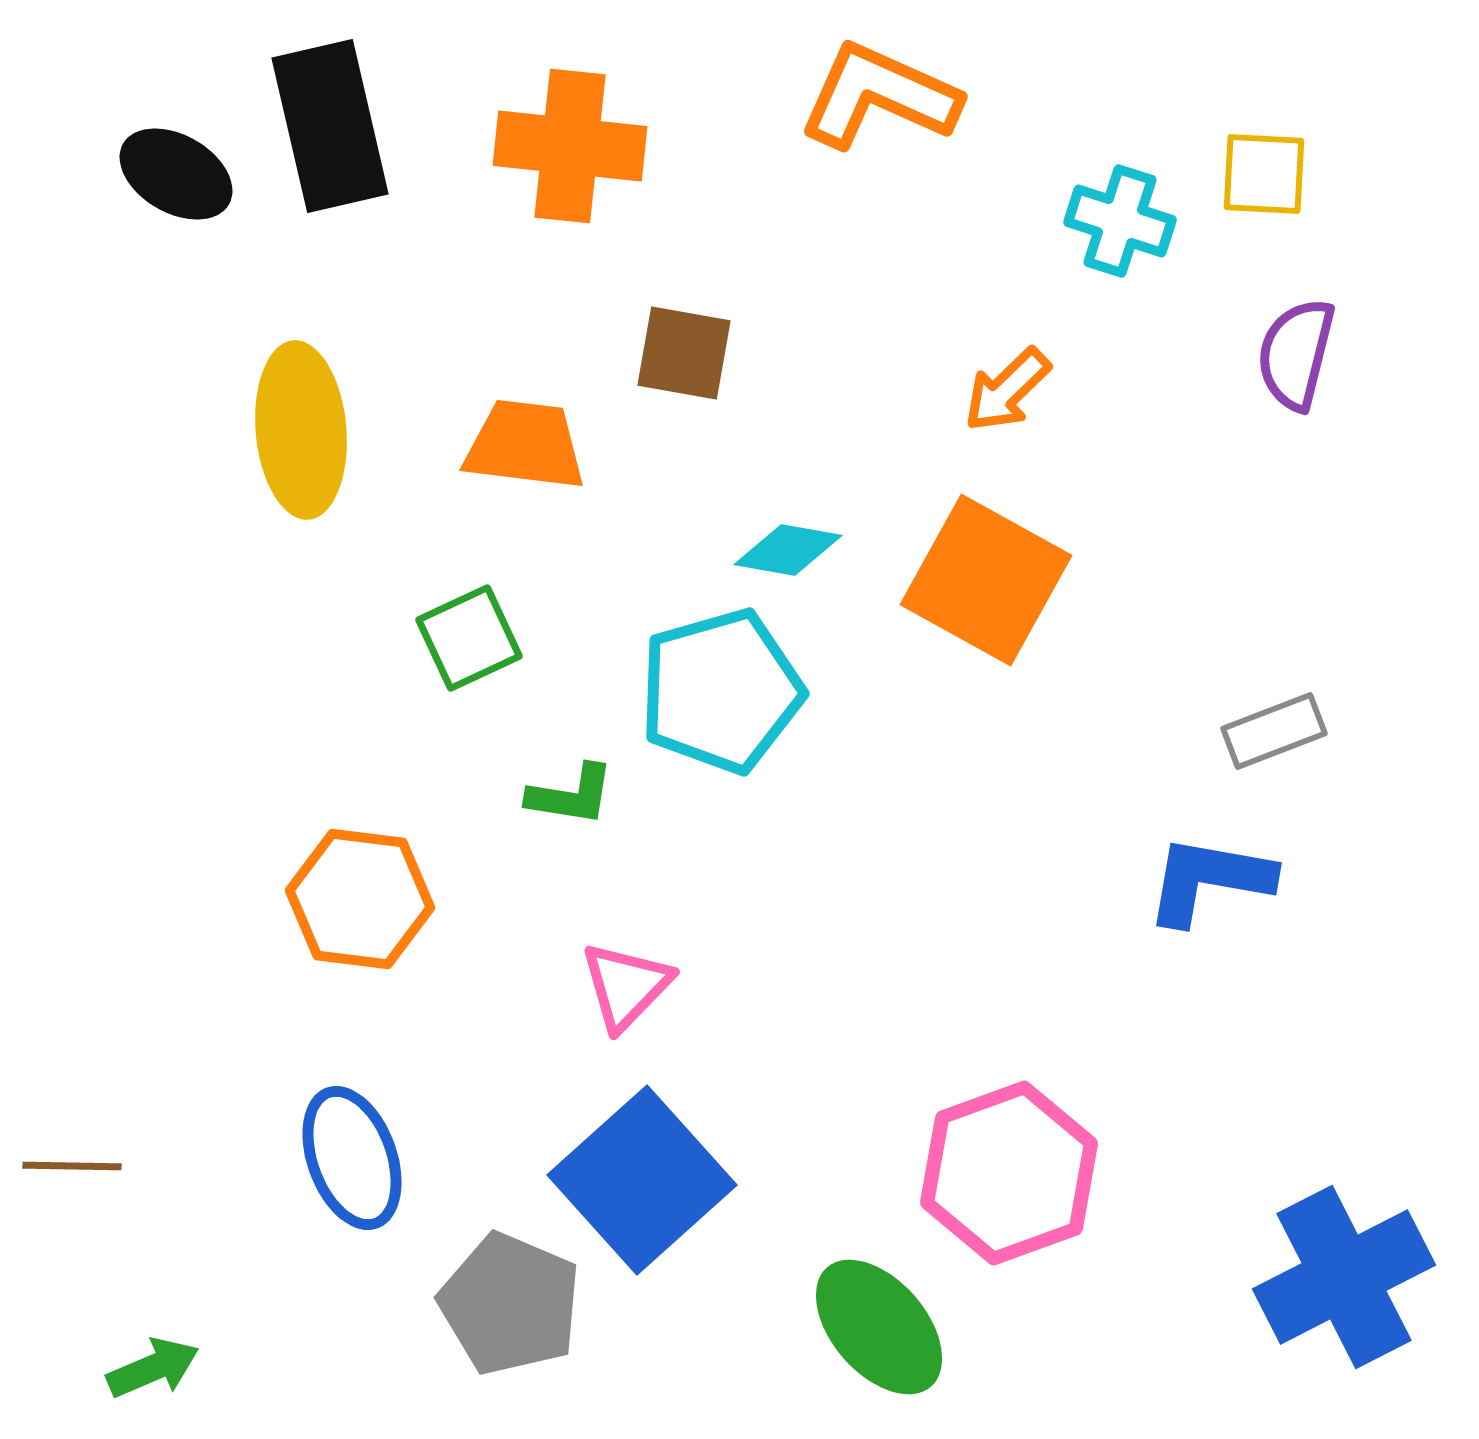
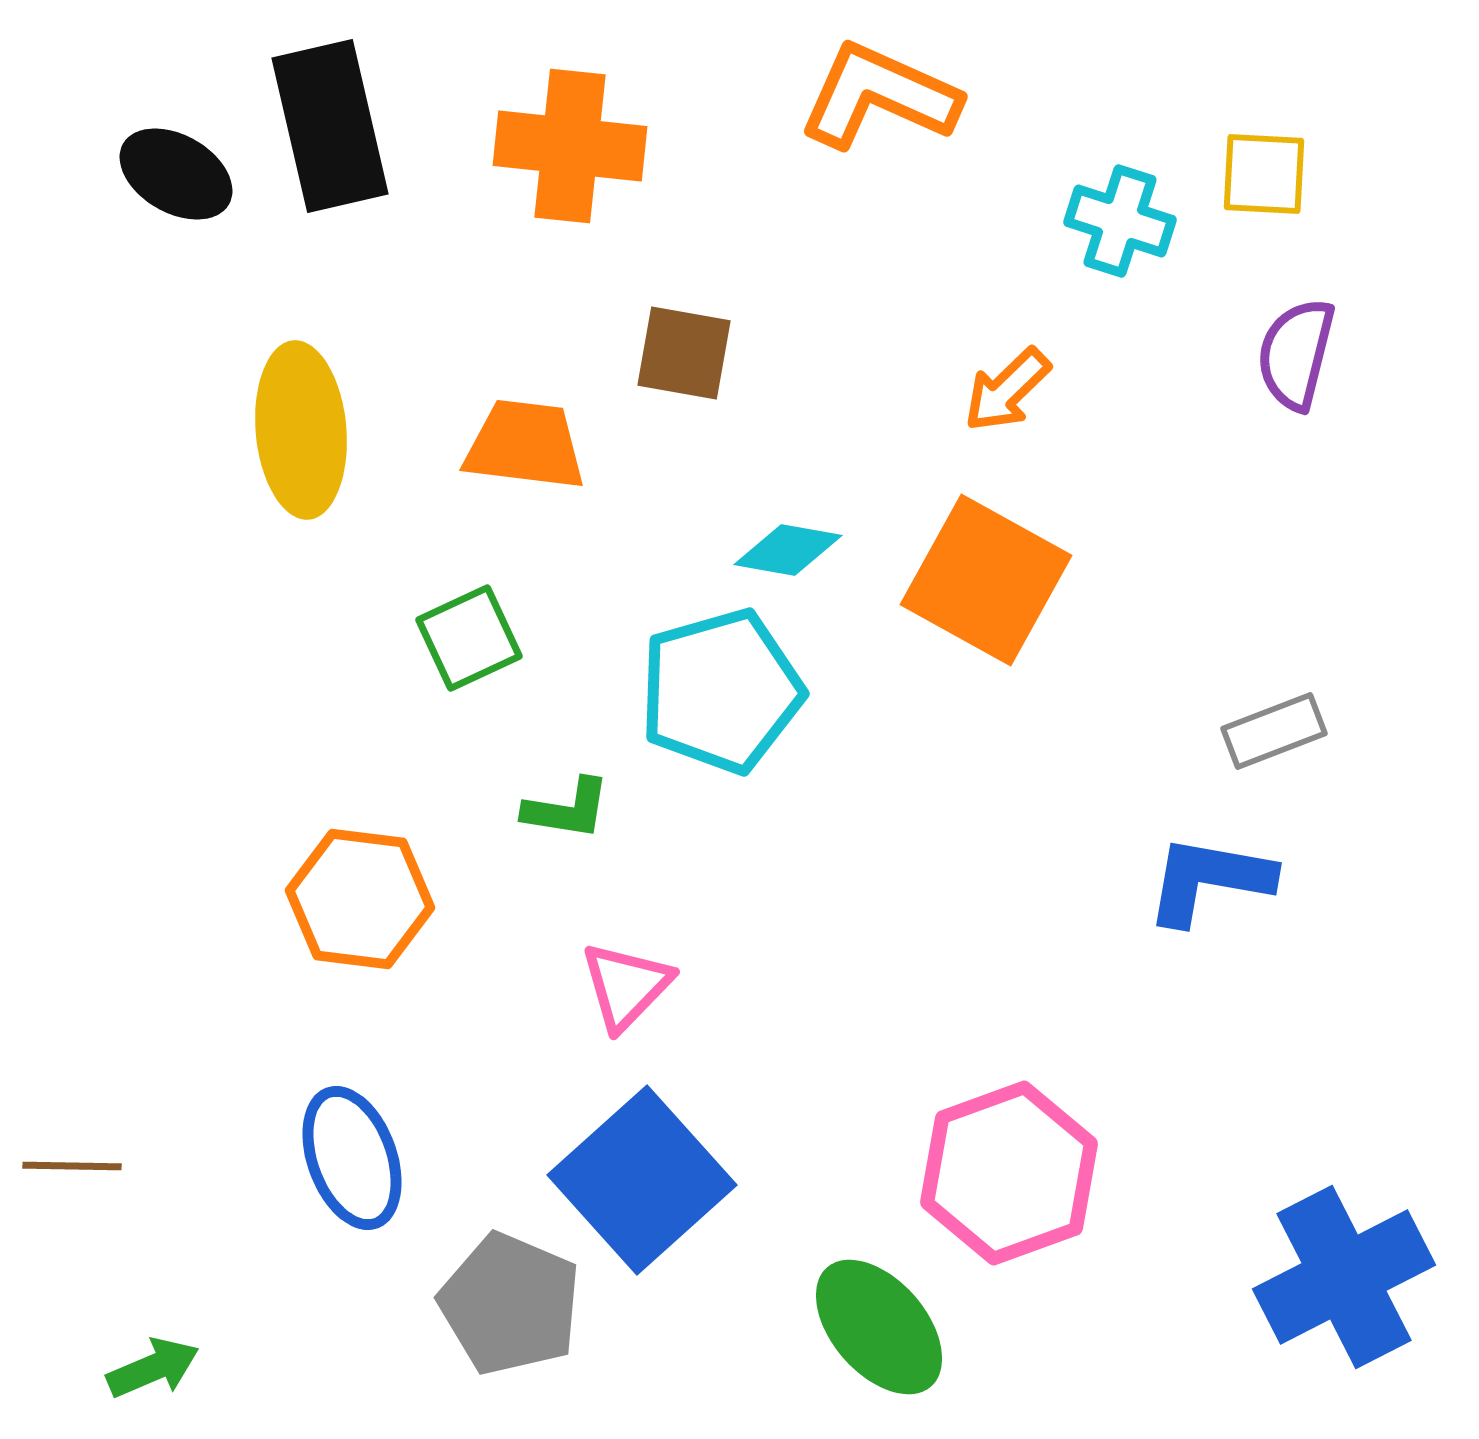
green L-shape: moved 4 px left, 14 px down
